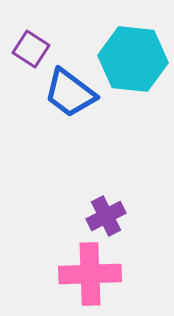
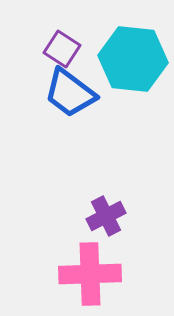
purple square: moved 31 px right
